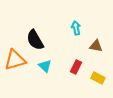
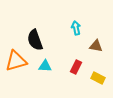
black semicircle: rotated 10 degrees clockwise
orange triangle: moved 1 px right, 1 px down
cyan triangle: rotated 40 degrees counterclockwise
